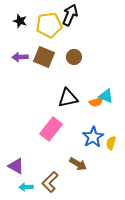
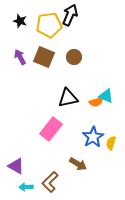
purple arrow: rotated 63 degrees clockwise
